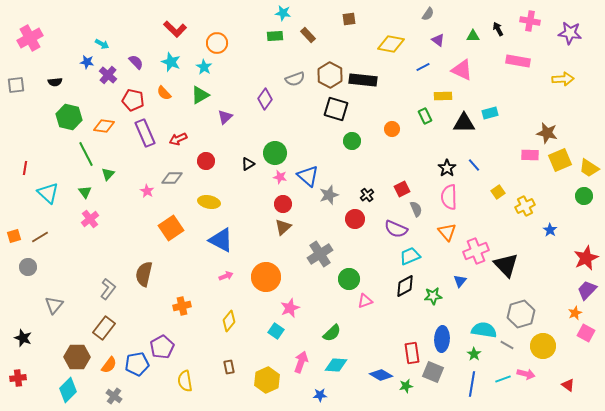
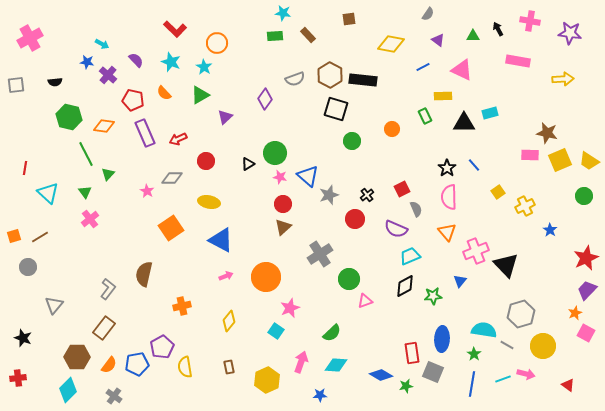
purple semicircle at (136, 62): moved 2 px up
yellow trapezoid at (589, 168): moved 7 px up
yellow semicircle at (185, 381): moved 14 px up
